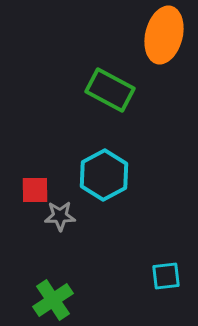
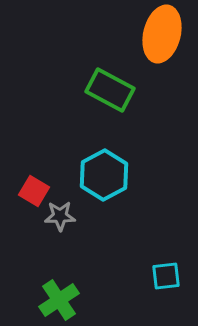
orange ellipse: moved 2 px left, 1 px up
red square: moved 1 px left, 1 px down; rotated 32 degrees clockwise
green cross: moved 6 px right
